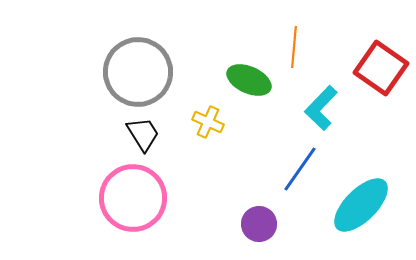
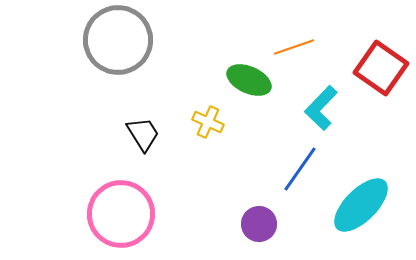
orange line: rotated 66 degrees clockwise
gray circle: moved 20 px left, 32 px up
pink circle: moved 12 px left, 16 px down
